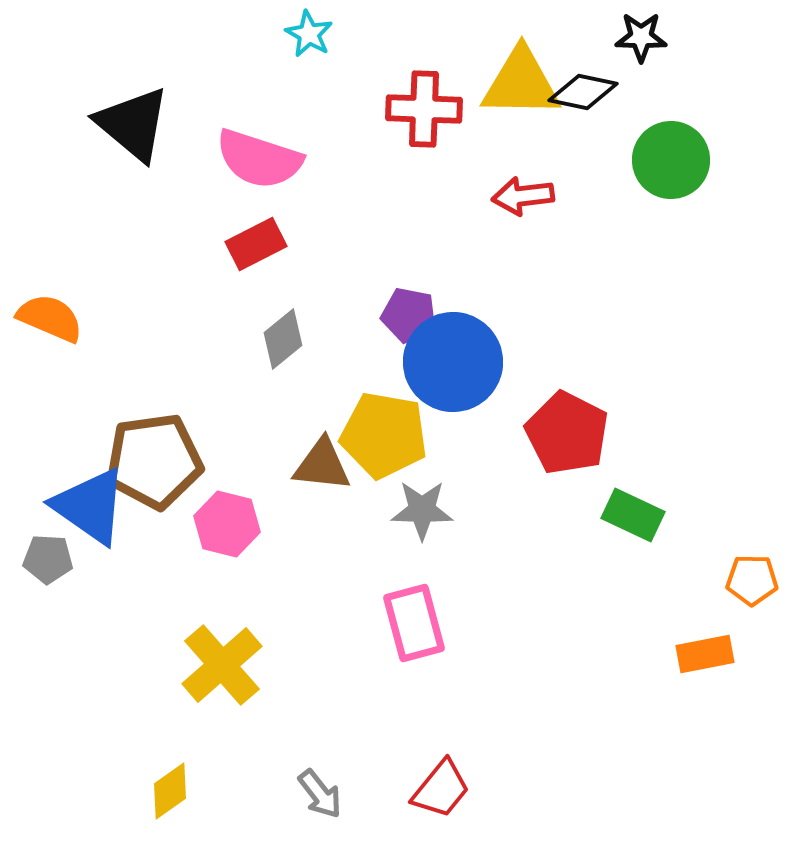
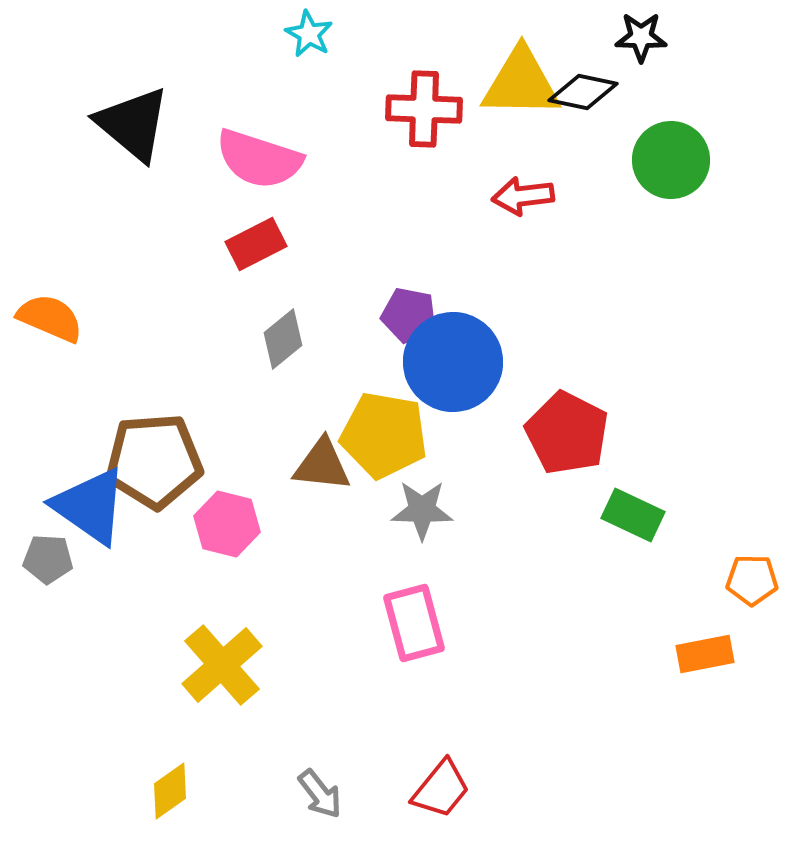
brown pentagon: rotated 4 degrees clockwise
